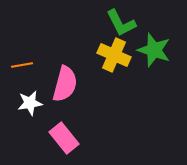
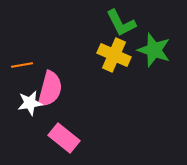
pink semicircle: moved 15 px left, 5 px down
pink rectangle: rotated 12 degrees counterclockwise
